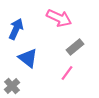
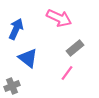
gray rectangle: moved 1 px down
gray cross: rotated 21 degrees clockwise
